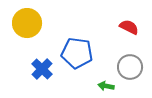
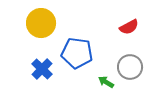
yellow circle: moved 14 px right
red semicircle: rotated 126 degrees clockwise
green arrow: moved 4 px up; rotated 21 degrees clockwise
